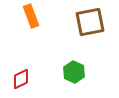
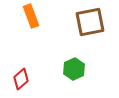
green hexagon: moved 3 px up; rotated 10 degrees clockwise
red diamond: rotated 15 degrees counterclockwise
